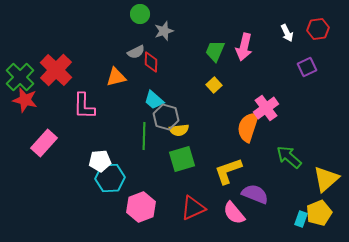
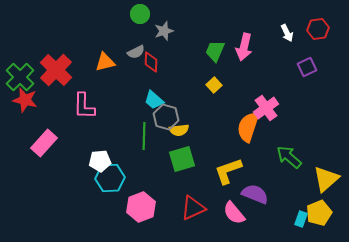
orange triangle: moved 11 px left, 15 px up
